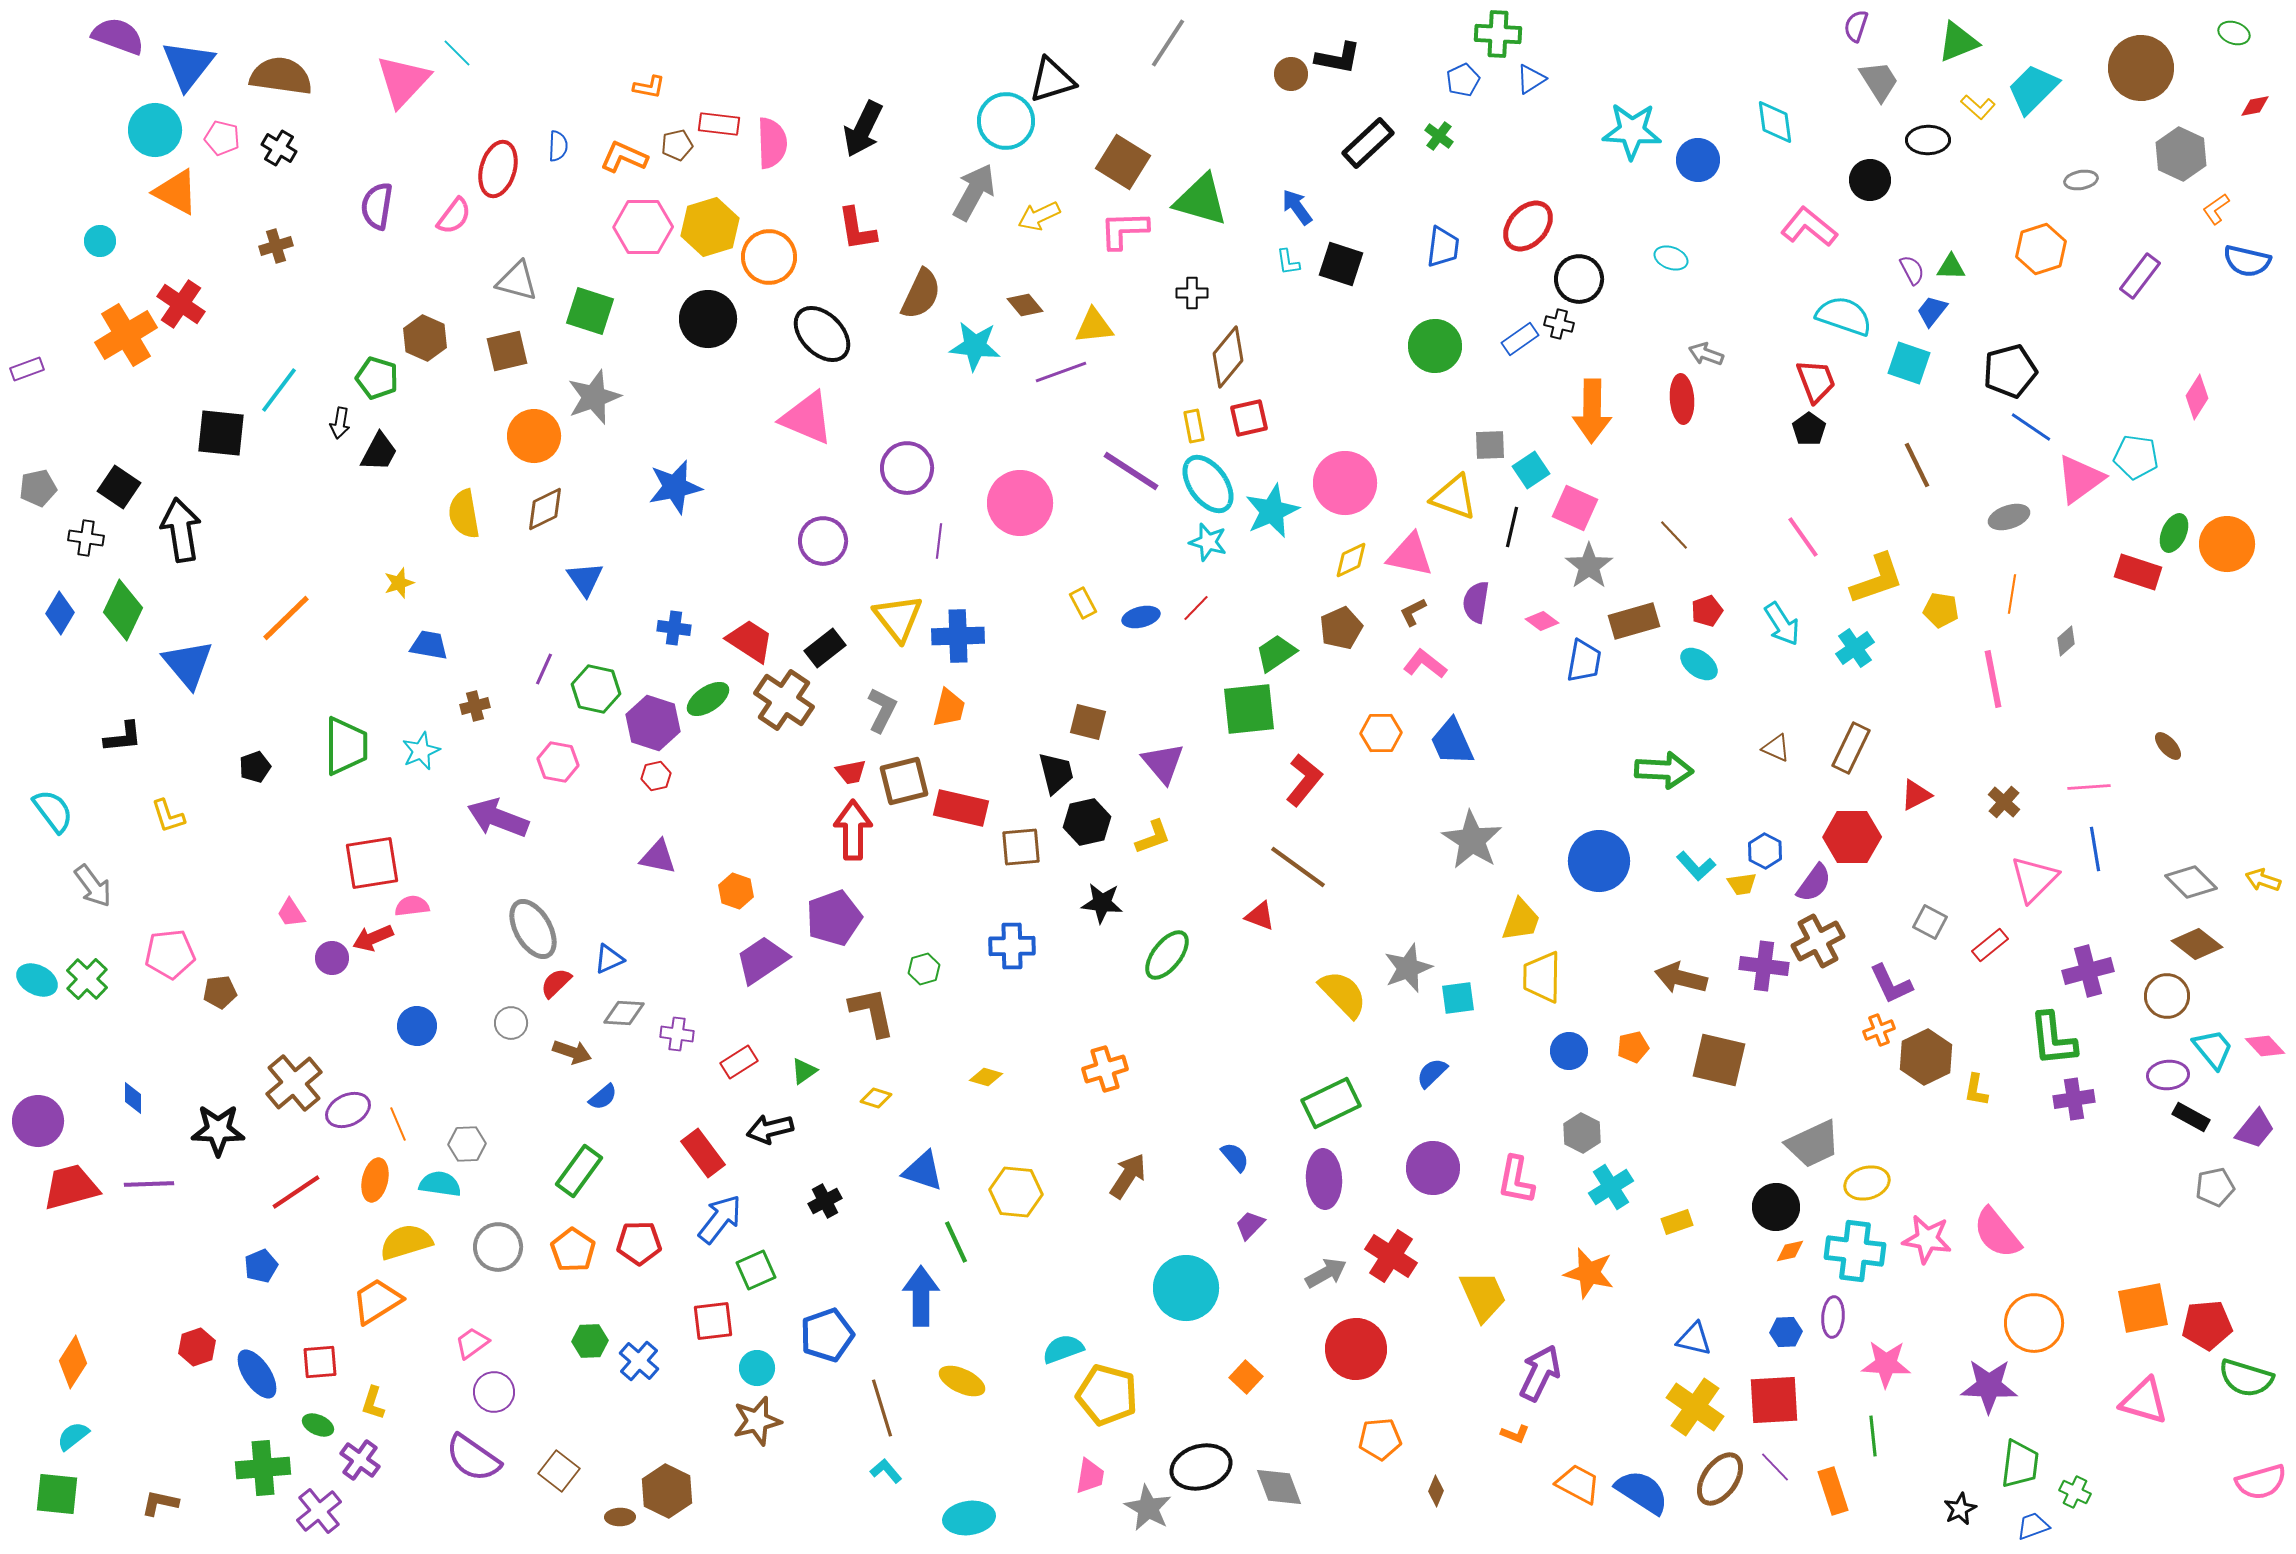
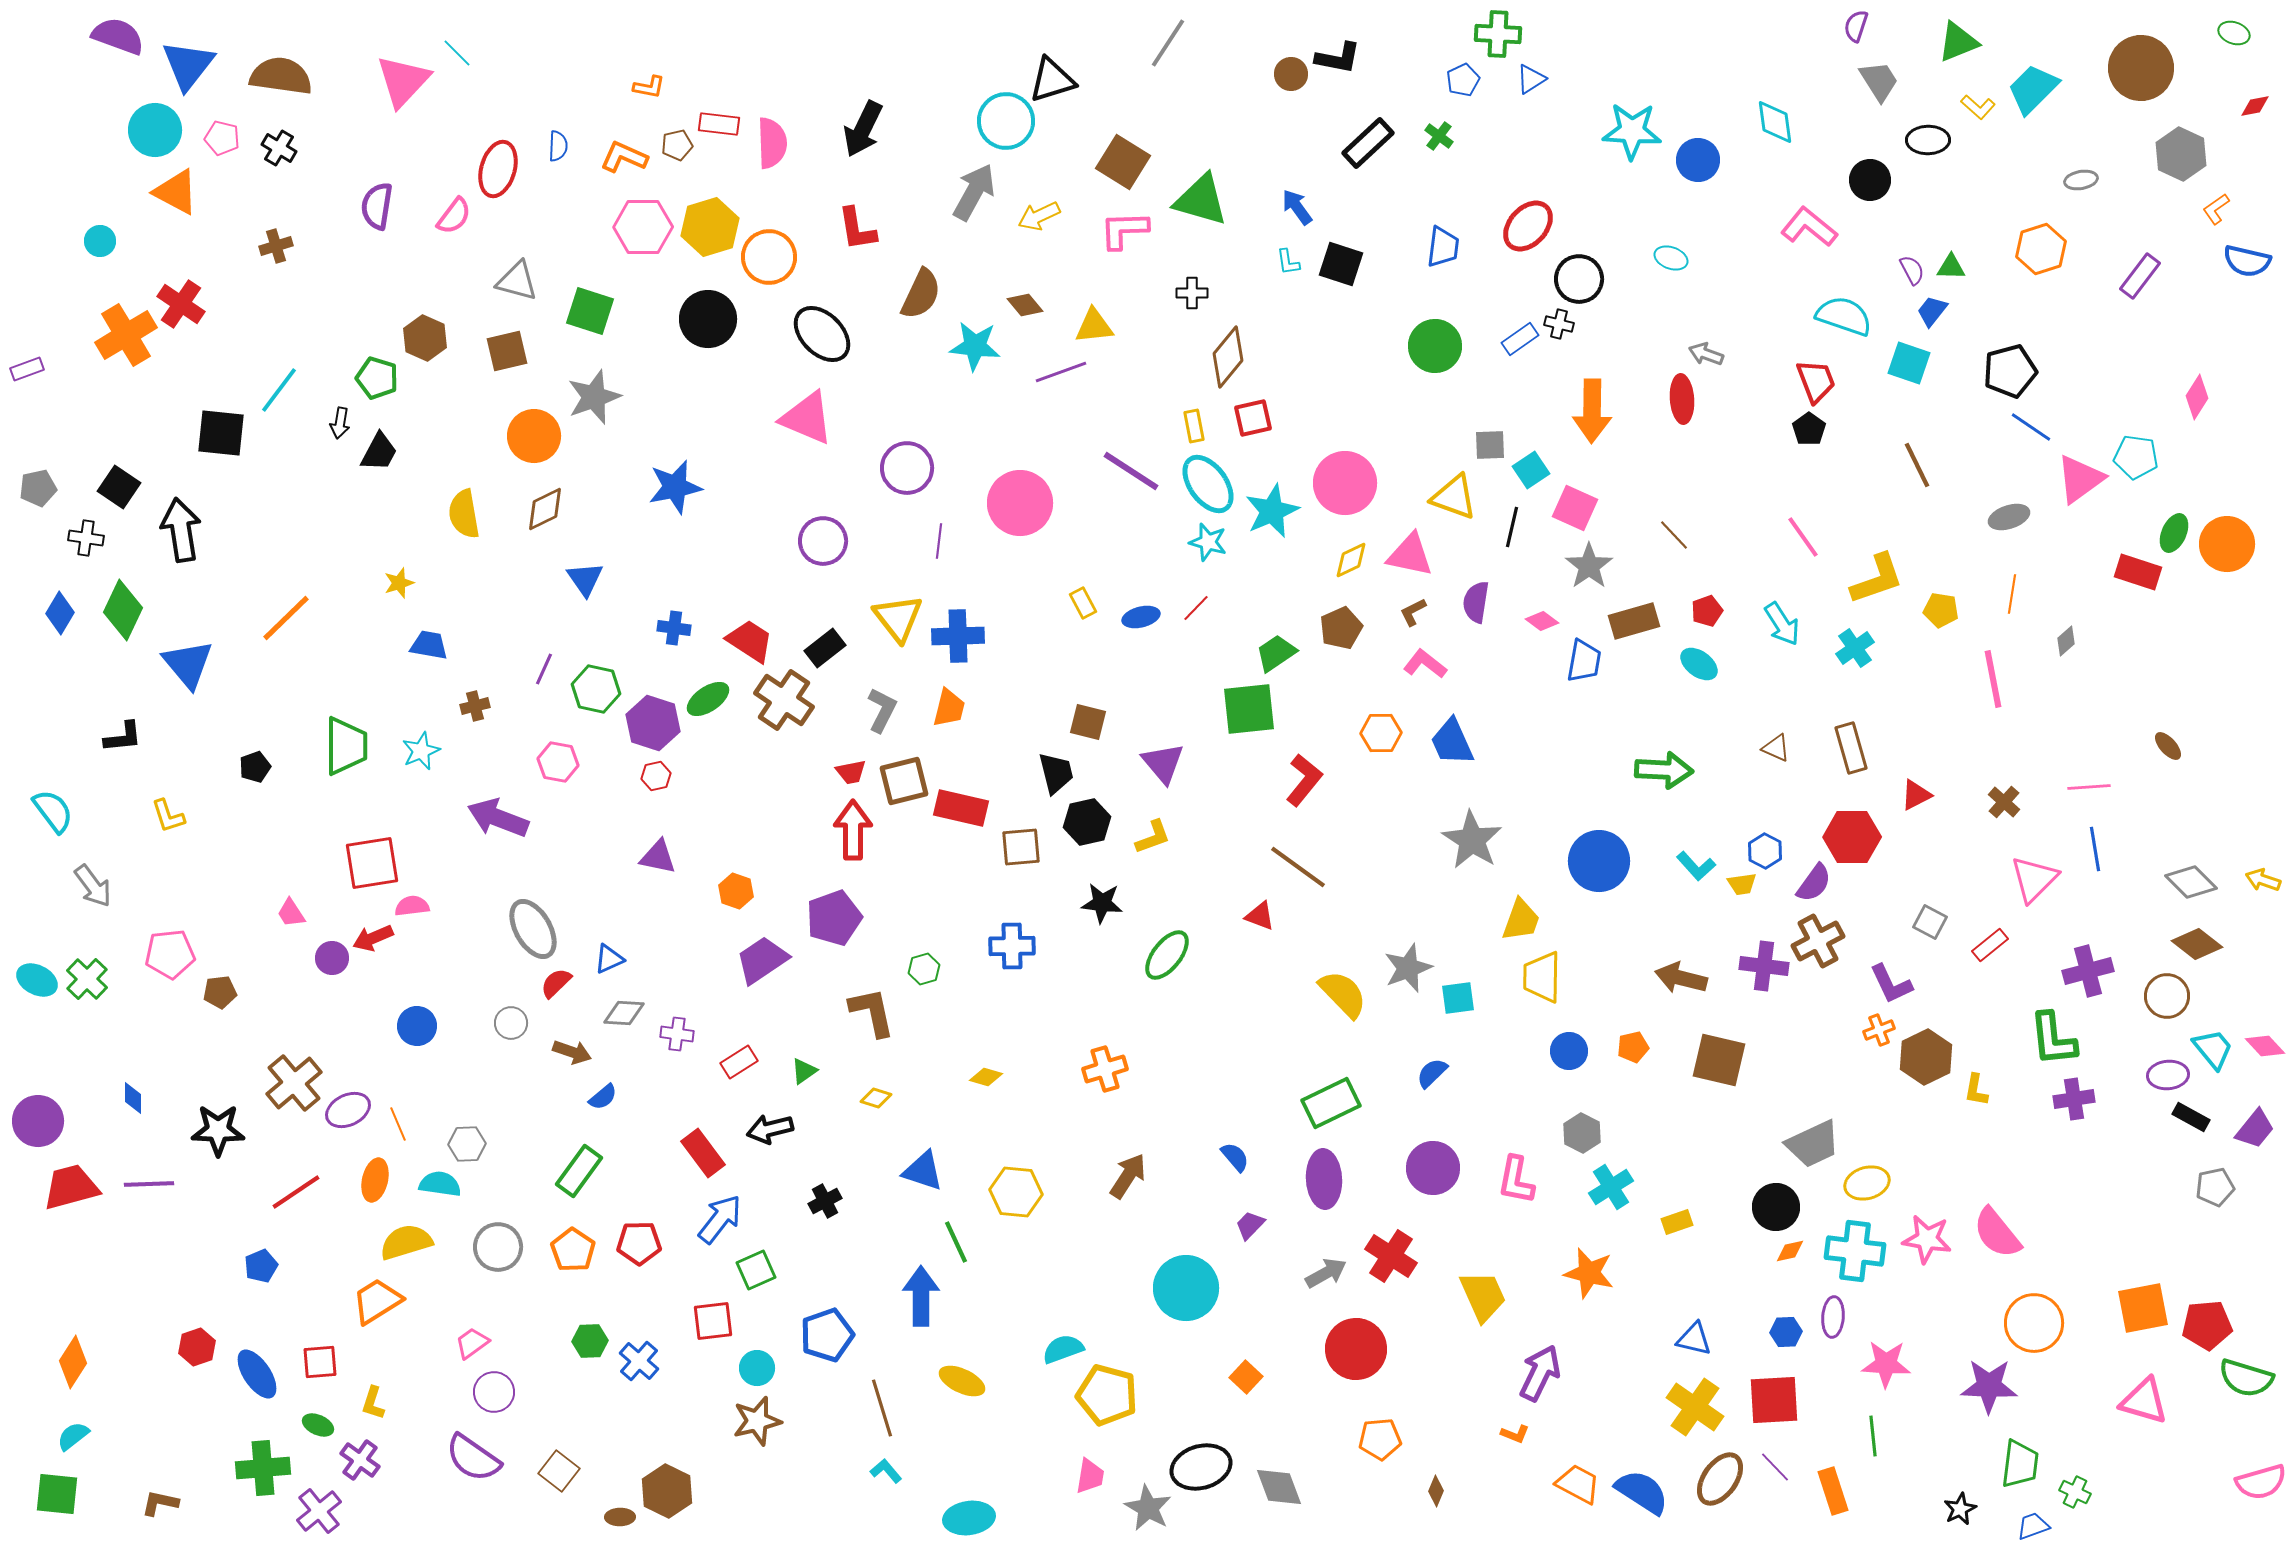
red square at (1249, 418): moved 4 px right
brown rectangle at (1851, 748): rotated 42 degrees counterclockwise
